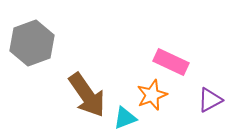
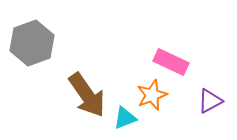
purple triangle: moved 1 px down
